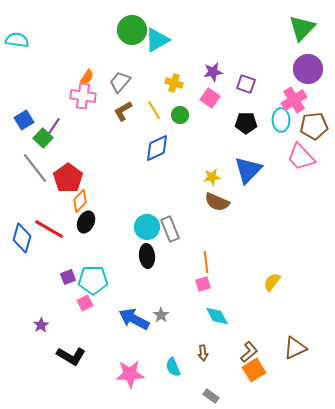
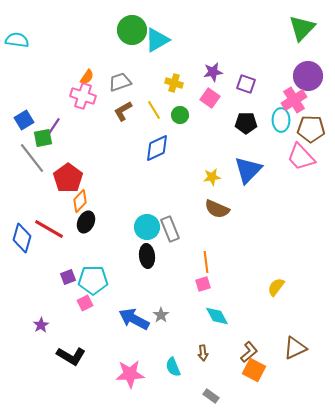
purple circle at (308, 69): moved 7 px down
gray trapezoid at (120, 82): rotated 30 degrees clockwise
pink cross at (83, 96): rotated 10 degrees clockwise
brown pentagon at (314, 126): moved 3 px left, 3 px down; rotated 8 degrees clockwise
green square at (43, 138): rotated 36 degrees clockwise
gray line at (35, 168): moved 3 px left, 10 px up
brown semicircle at (217, 202): moved 7 px down
yellow semicircle at (272, 282): moved 4 px right, 5 px down
orange square at (254, 370): rotated 30 degrees counterclockwise
